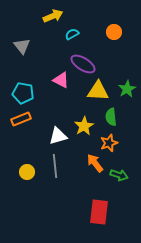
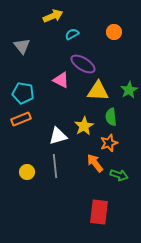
green star: moved 2 px right, 1 px down
